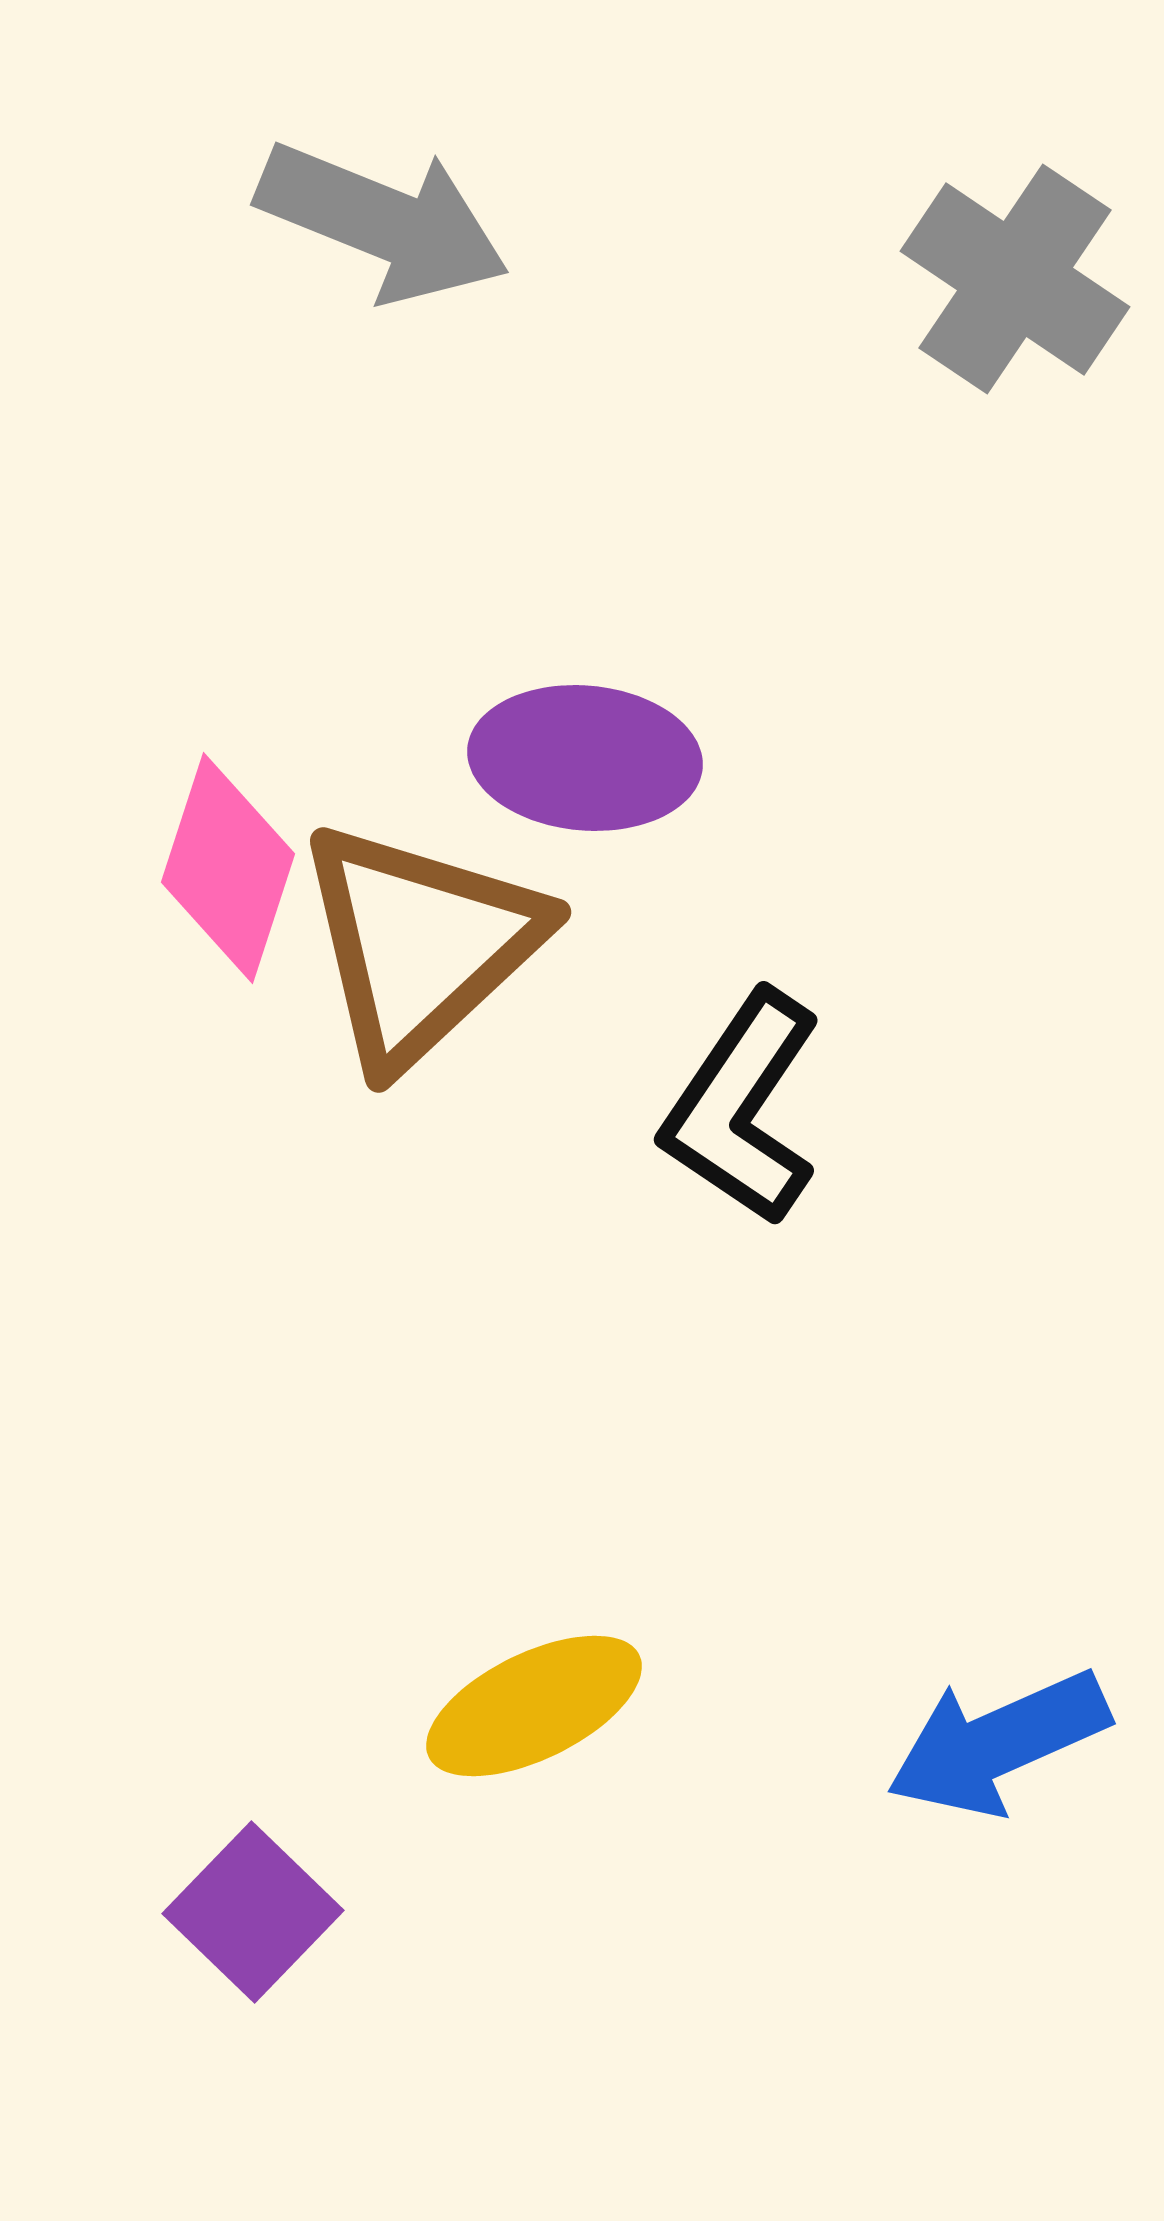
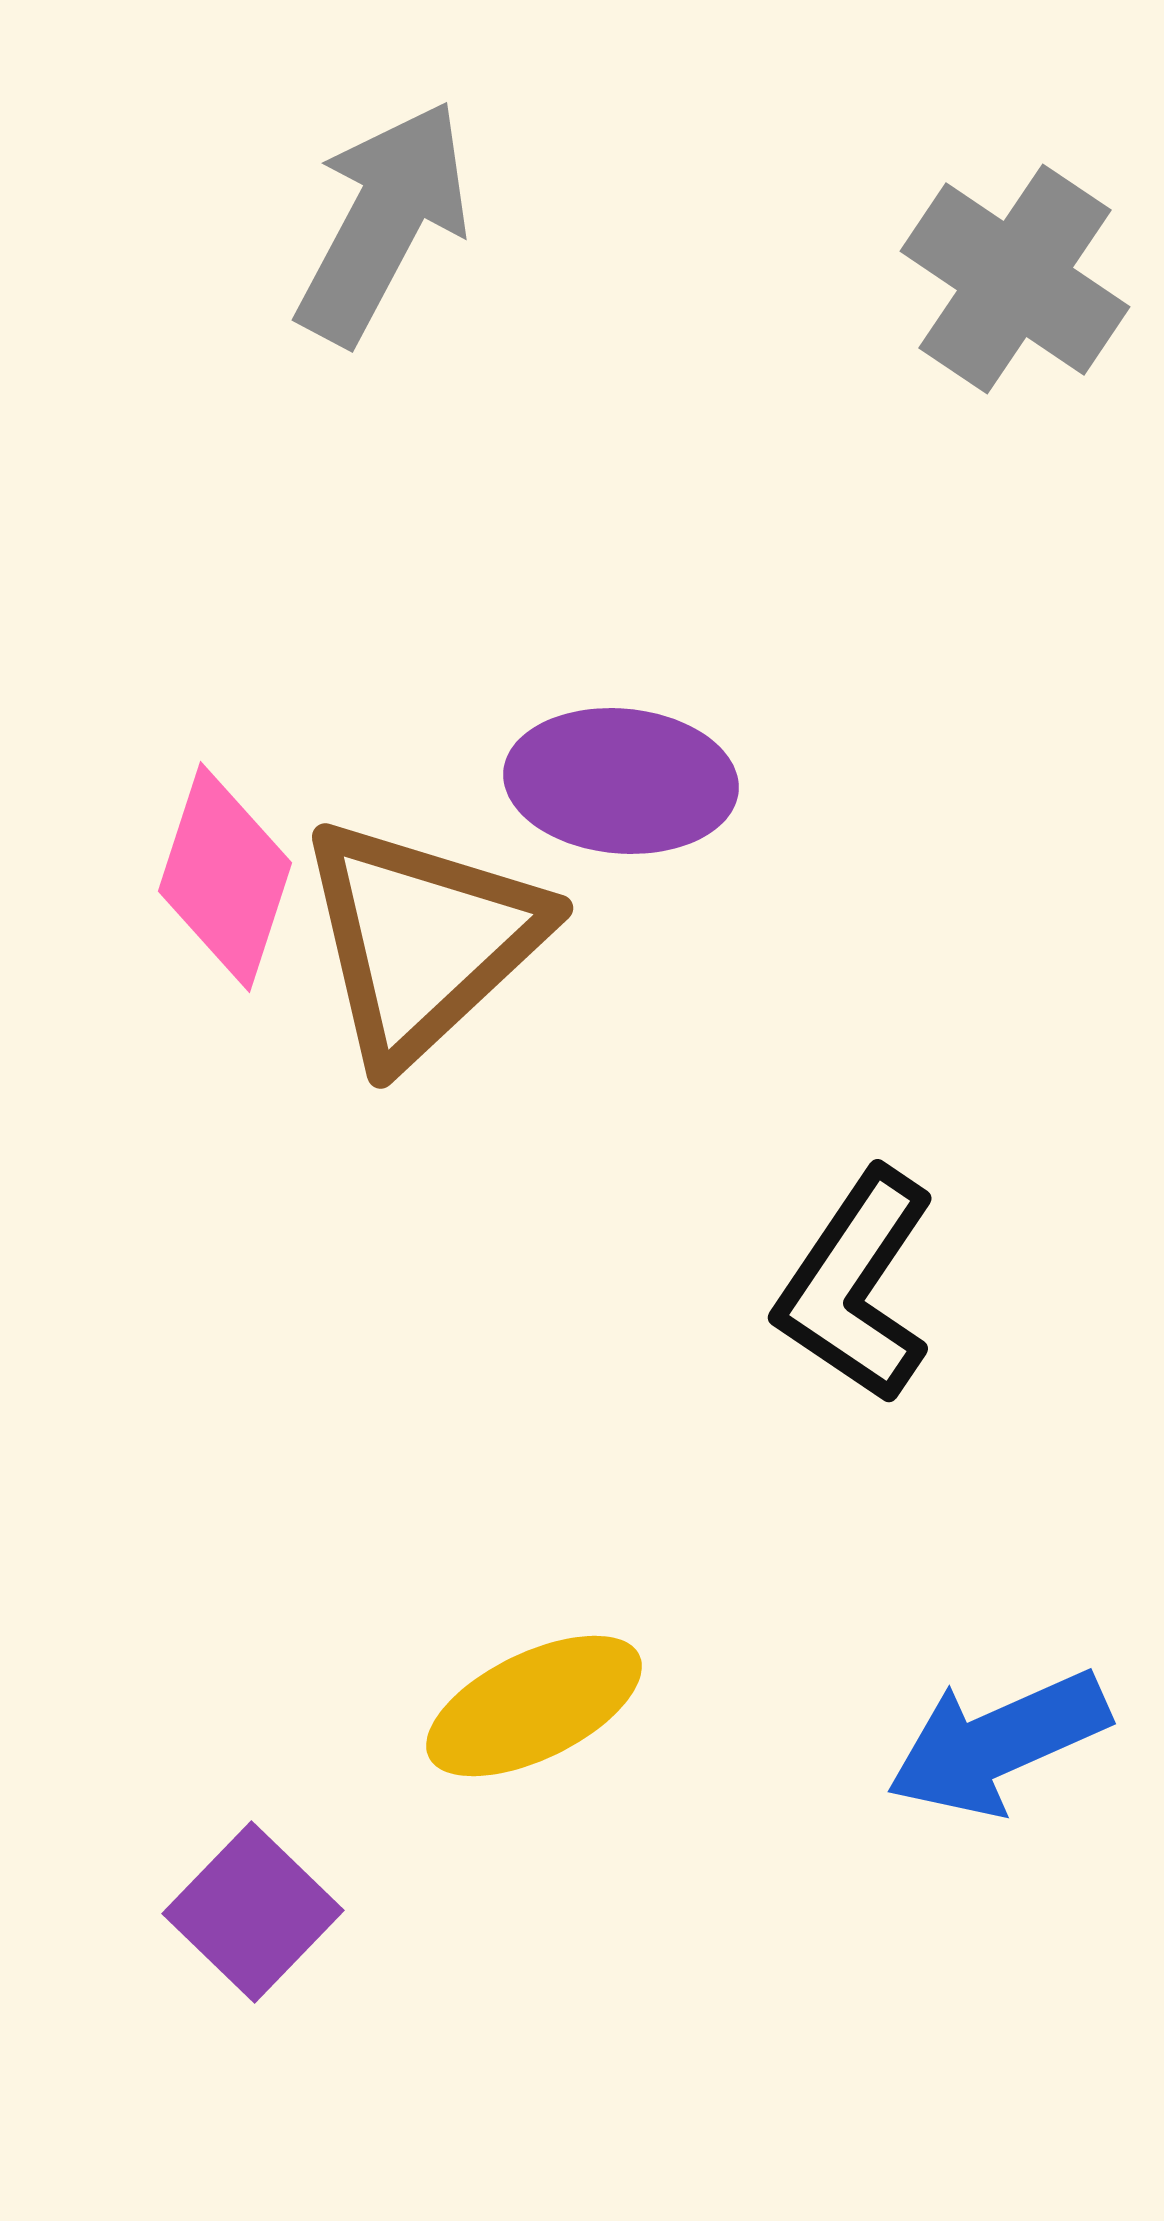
gray arrow: rotated 84 degrees counterclockwise
purple ellipse: moved 36 px right, 23 px down
pink diamond: moved 3 px left, 9 px down
brown triangle: moved 2 px right, 4 px up
black L-shape: moved 114 px right, 178 px down
